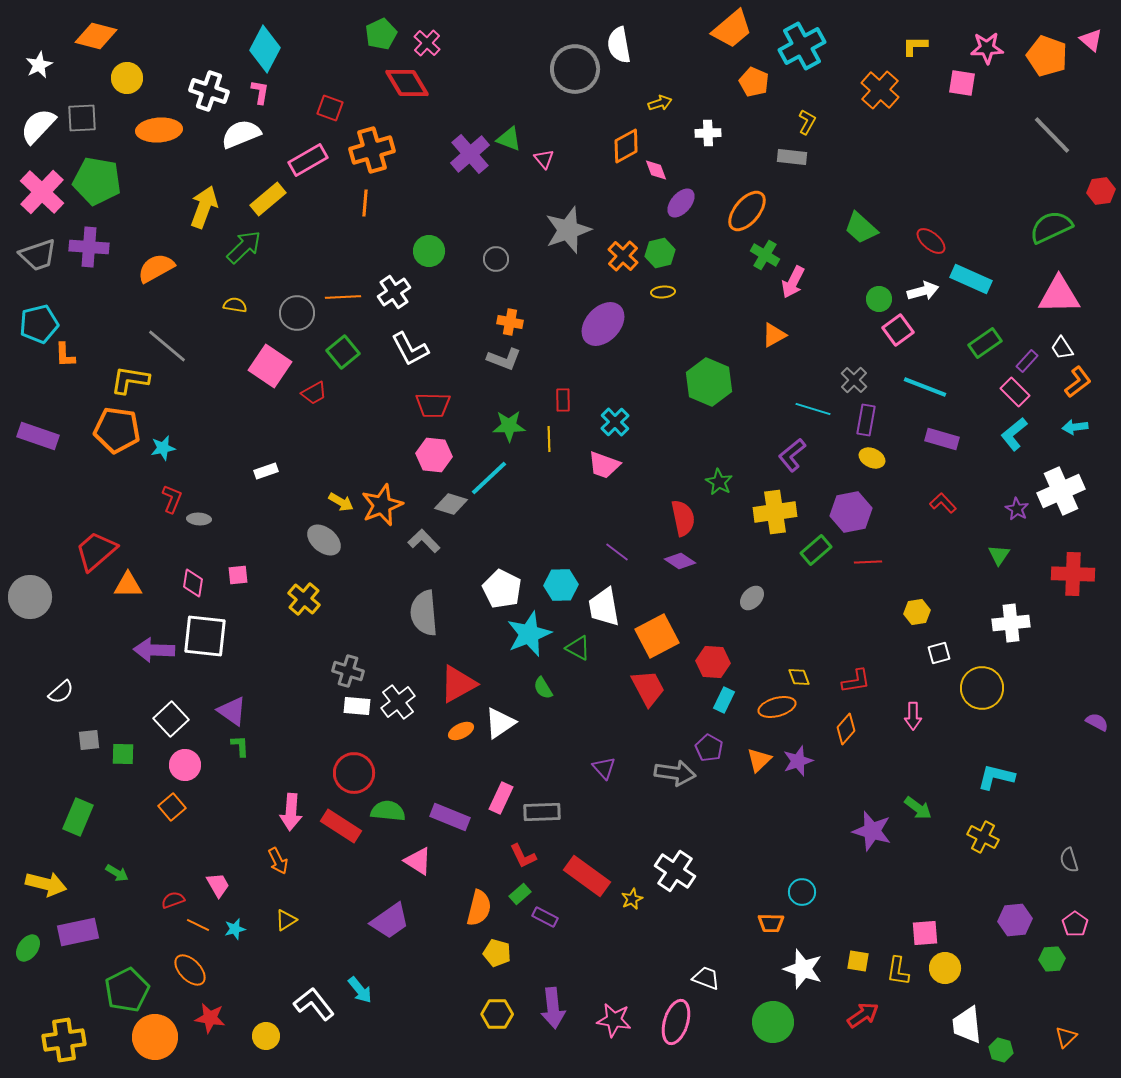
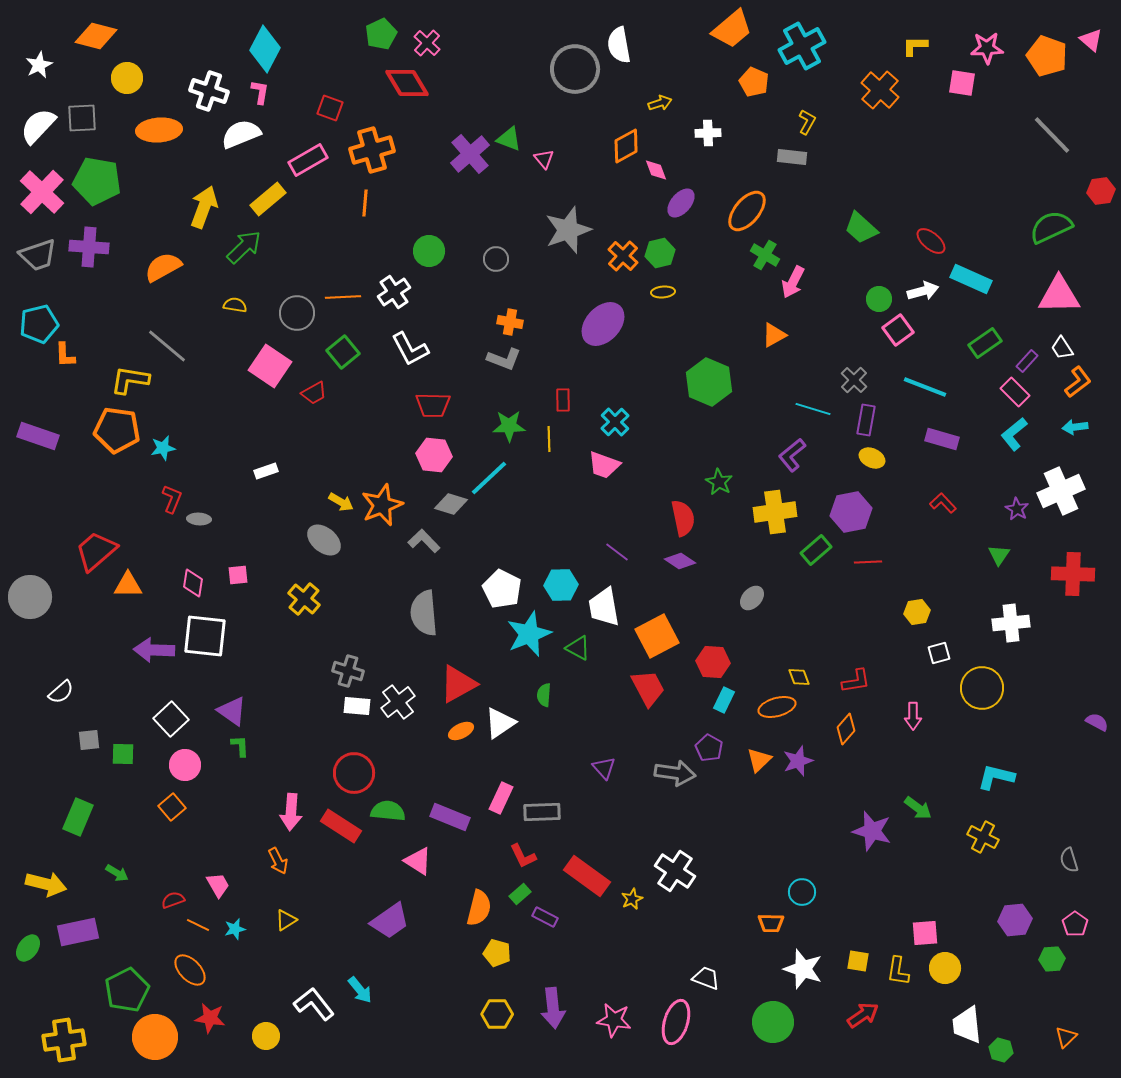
orange semicircle at (156, 268): moved 7 px right, 1 px up
green semicircle at (543, 688): moved 1 px right, 7 px down; rotated 35 degrees clockwise
